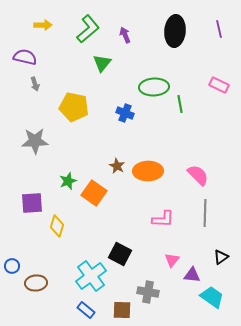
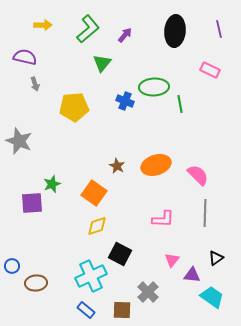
purple arrow: rotated 63 degrees clockwise
pink rectangle: moved 9 px left, 15 px up
yellow pentagon: rotated 16 degrees counterclockwise
blue cross: moved 12 px up
gray star: moved 16 px left; rotated 24 degrees clockwise
orange ellipse: moved 8 px right, 6 px up; rotated 16 degrees counterclockwise
green star: moved 16 px left, 3 px down
yellow diamond: moved 40 px right; rotated 55 degrees clockwise
black triangle: moved 5 px left, 1 px down
cyan cross: rotated 12 degrees clockwise
gray cross: rotated 35 degrees clockwise
